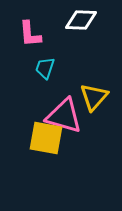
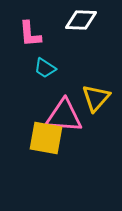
cyan trapezoid: rotated 75 degrees counterclockwise
yellow triangle: moved 2 px right, 1 px down
pink triangle: rotated 12 degrees counterclockwise
